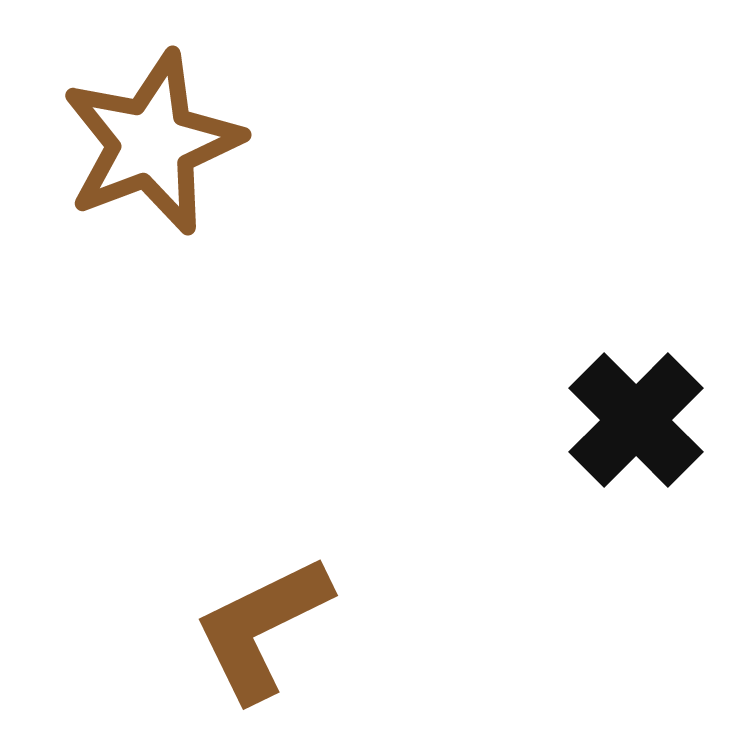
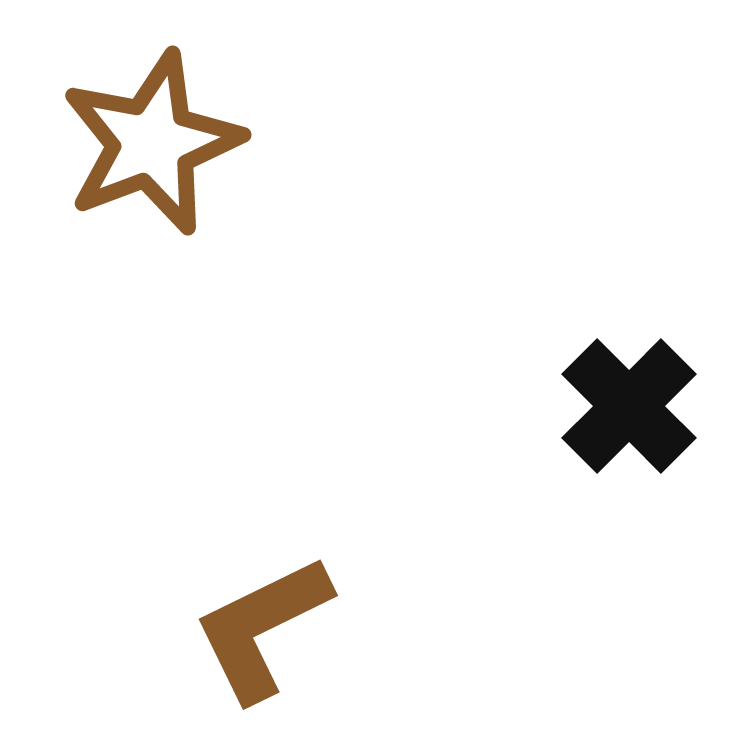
black cross: moved 7 px left, 14 px up
